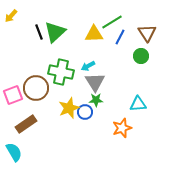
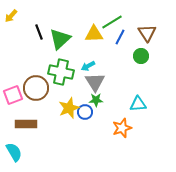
green triangle: moved 5 px right, 7 px down
brown rectangle: rotated 35 degrees clockwise
